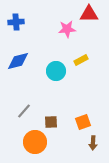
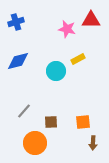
red triangle: moved 2 px right, 6 px down
blue cross: rotated 14 degrees counterclockwise
pink star: rotated 18 degrees clockwise
yellow rectangle: moved 3 px left, 1 px up
orange square: rotated 14 degrees clockwise
orange circle: moved 1 px down
